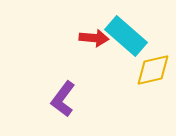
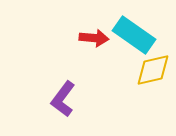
cyan rectangle: moved 8 px right, 1 px up; rotated 6 degrees counterclockwise
